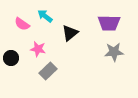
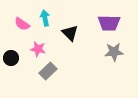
cyan arrow: moved 2 px down; rotated 42 degrees clockwise
black triangle: rotated 36 degrees counterclockwise
